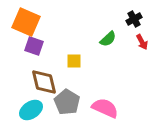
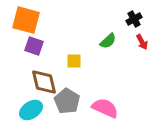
orange square: moved 2 px up; rotated 8 degrees counterclockwise
green semicircle: moved 2 px down
gray pentagon: moved 1 px up
